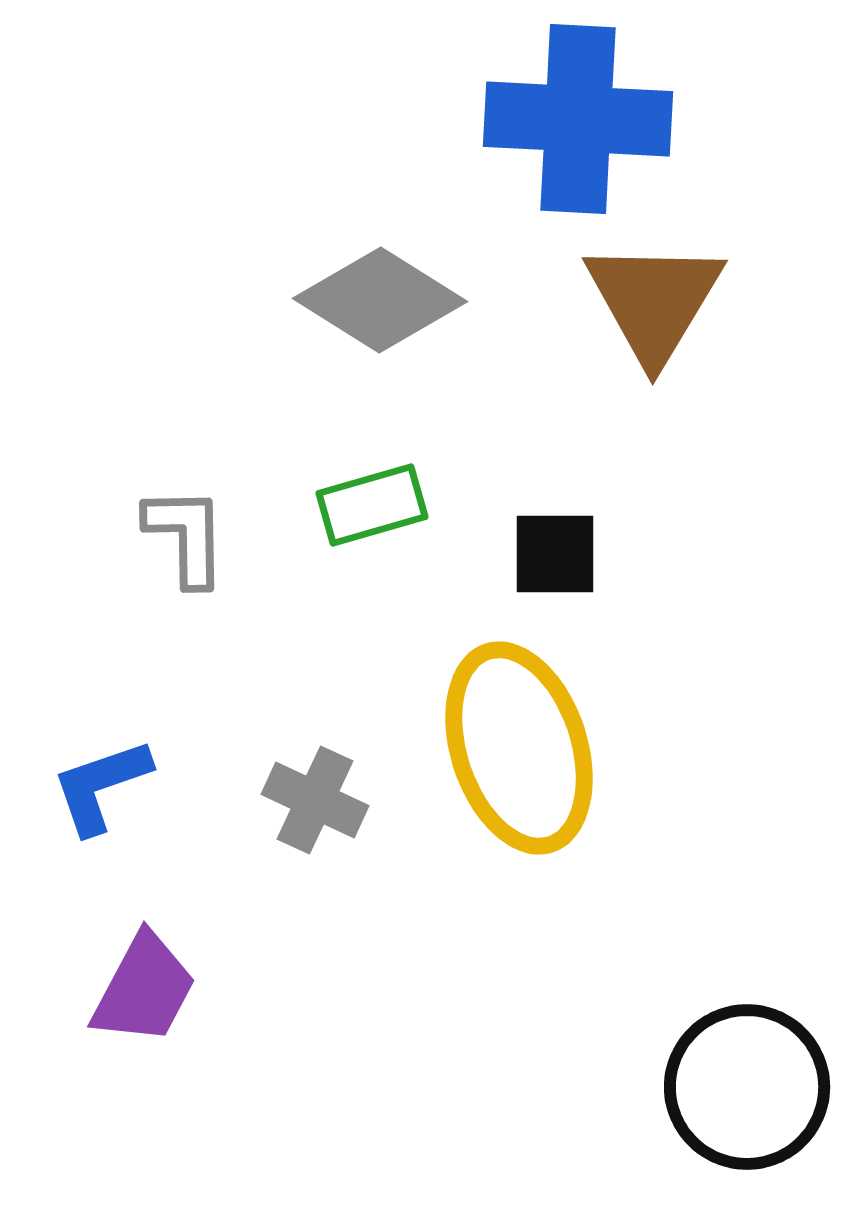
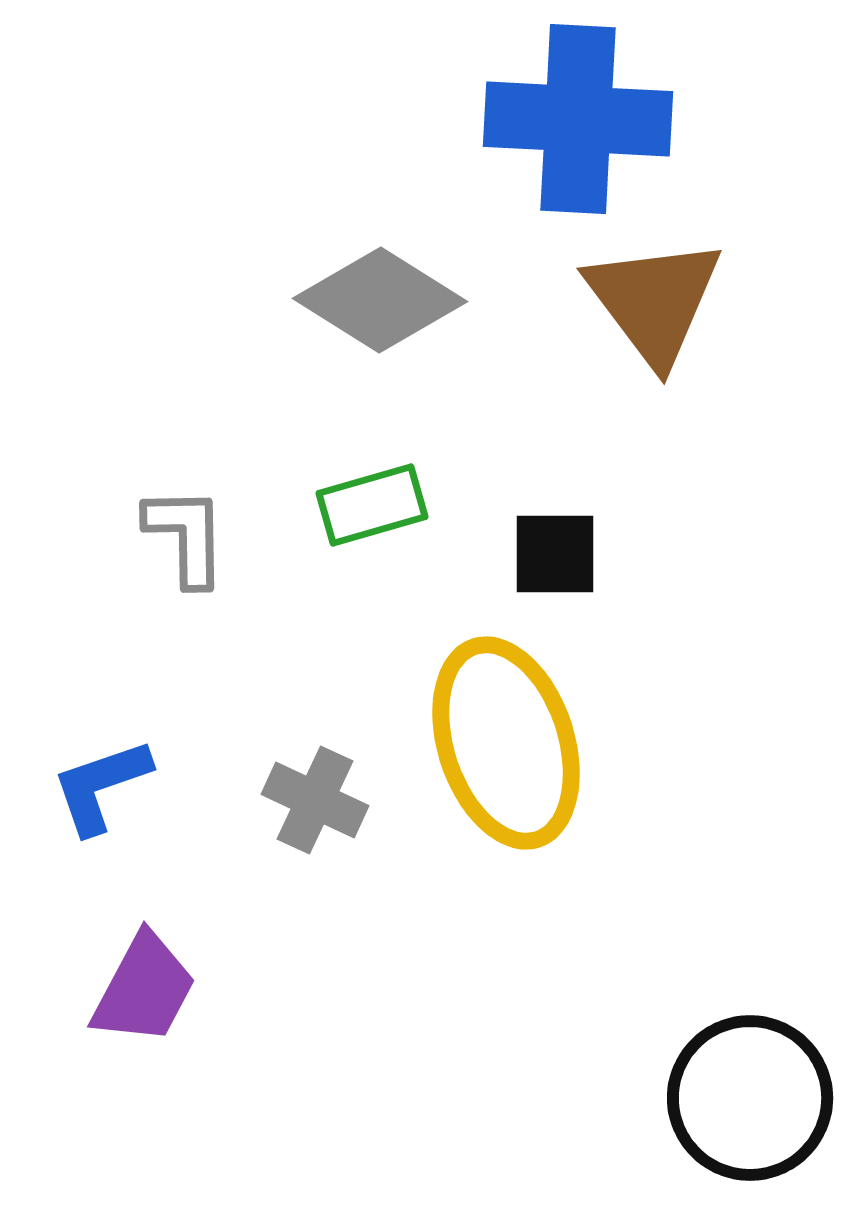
brown triangle: rotated 8 degrees counterclockwise
yellow ellipse: moved 13 px left, 5 px up
black circle: moved 3 px right, 11 px down
